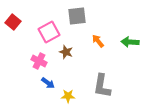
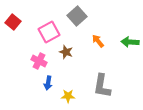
gray square: rotated 36 degrees counterclockwise
blue arrow: rotated 64 degrees clockwise
